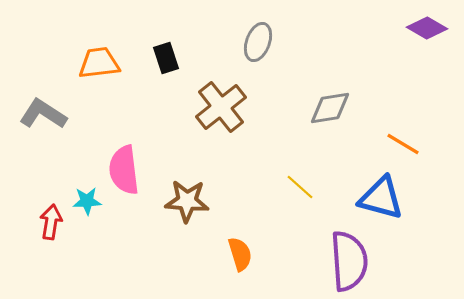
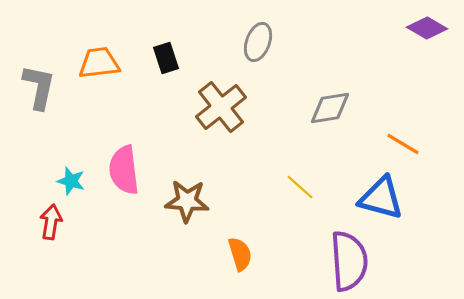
gray L-shape: moved 4 px left, 27 px up; rotated 69 degrees clockwise
cyan star: moved 16 px left, 20 px up; rotated 20 degrees clockwise
